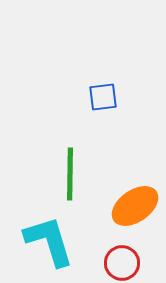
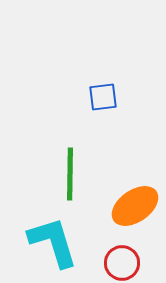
cyan L-shape: moved 4 px right, 1 px down
